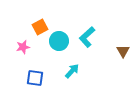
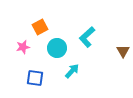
cyan circle: moved 2 px left, 7 px down
